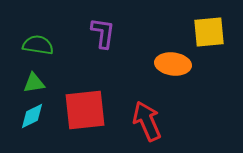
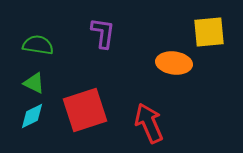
orange ellipse: moved 1 px right, 1 px up
green triangle: rotated 35 degrees clockwise
red square: rotated 12 degrees counterclockwise
red arrow: moved 2 px right, 2 px down
